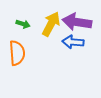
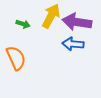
yellow arrow: moved 8 px up
blue arrow: moved 2 px down
orange semicircle: moved 1 px left, 5 px down; rotated 20 degrees counterclockwise
